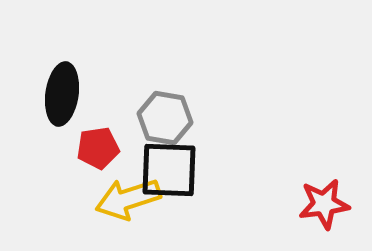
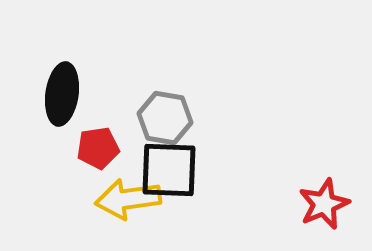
yellow arrow: rotated 10 degrees clockwise
red star: rotated 15 degrees counterclockwise
